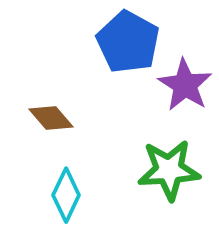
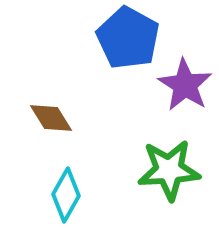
blue pentagon: moved 4 px up
brown diamond: rotated 9 degrees clockwise
cyan diamond: rotated 4 degrees clockwise
